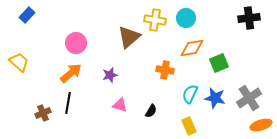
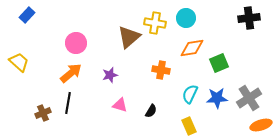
yellow cross: moved 3 px down
orange cross: moved 4 px left
blue star: moved 2 px right; rotated 15 degrees counterclockwise
